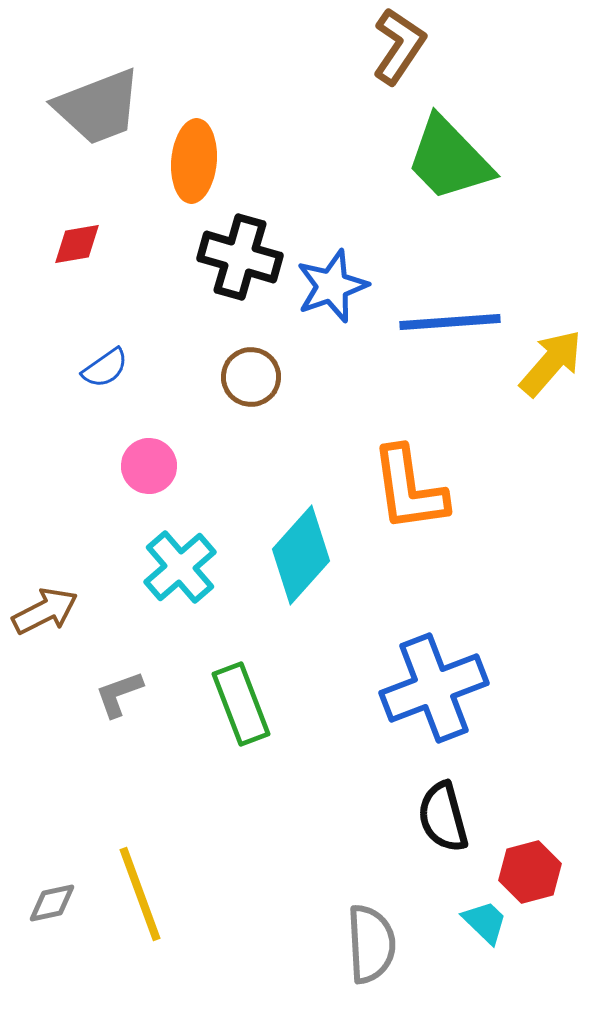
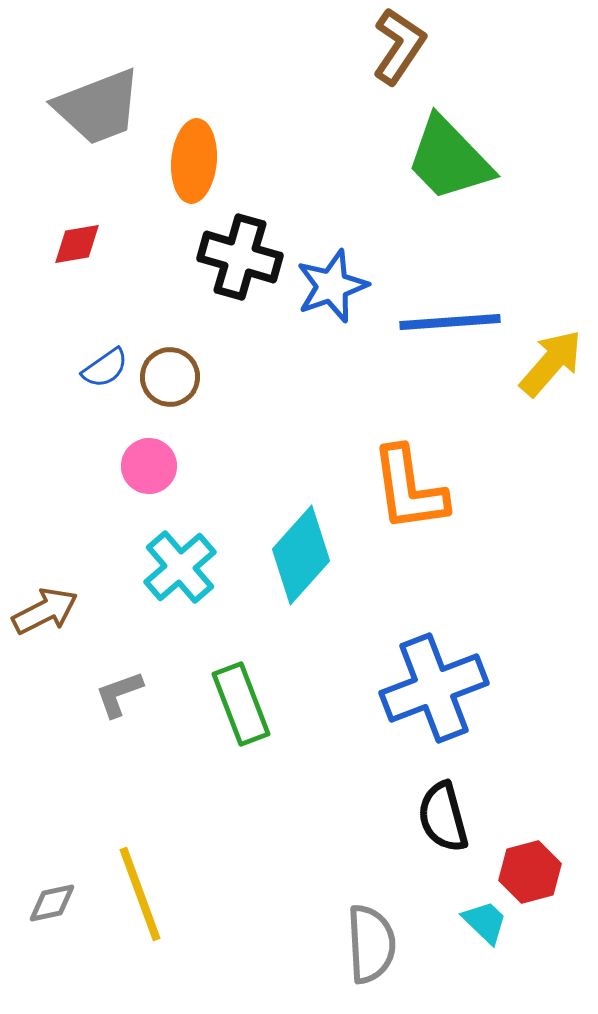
brown circle: moved 81 px left
